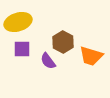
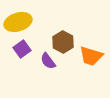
purple square: rotated 36 degrees counterclockwise
